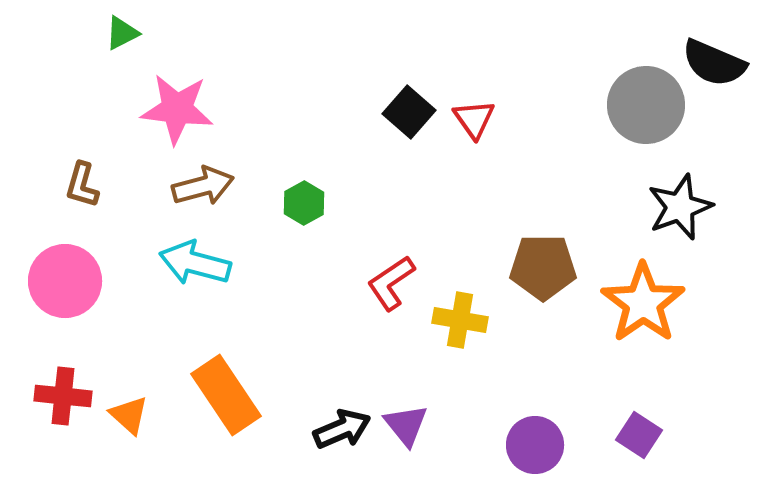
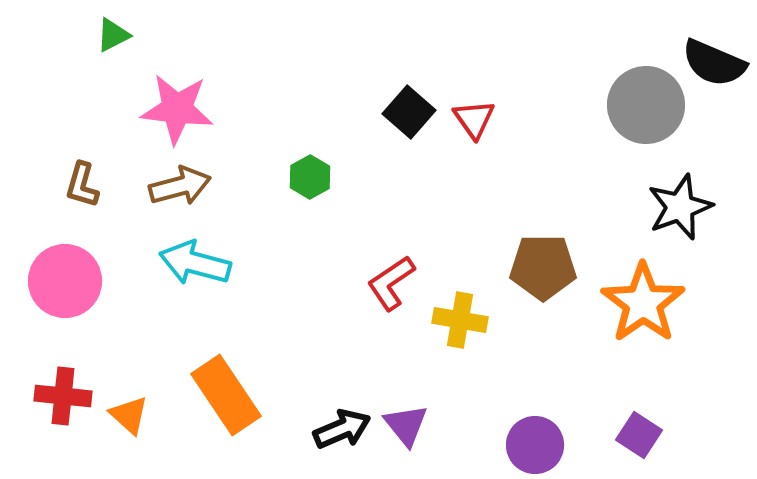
green triangle: moved 9 px left, 2 px down
brown arrow: moved 23 px left
green hexagon: moved 6 px right, 26 px up
